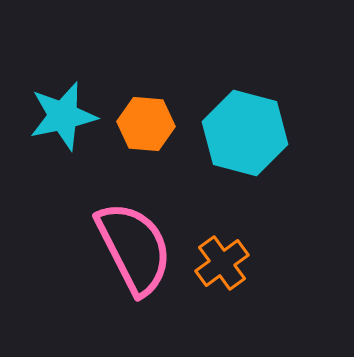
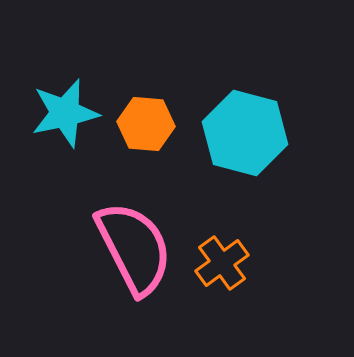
cyan star: moved 2 px right, 3 px up
